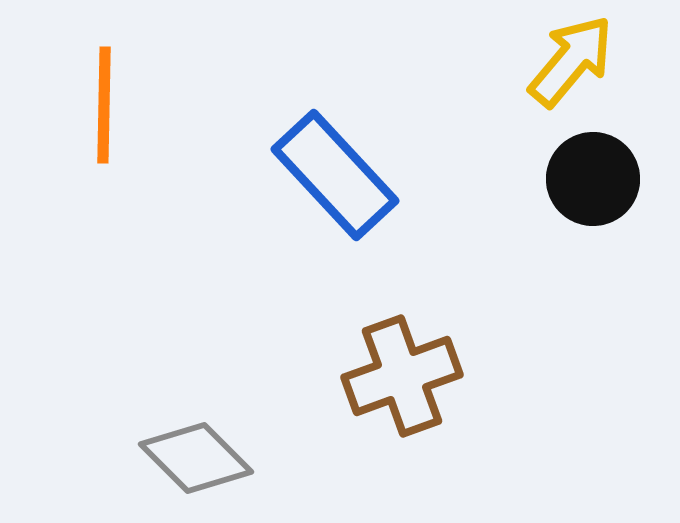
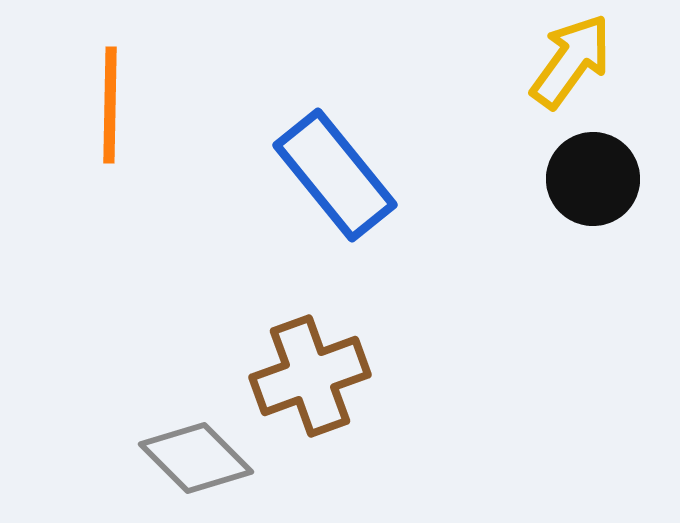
yellow arrow: rotated 4 degrees counterclockwise
orange line: moved 6 px right
blue rectangle: rotated 4 degrees clockwise
brown cross: moved 92 px left
